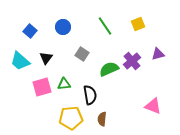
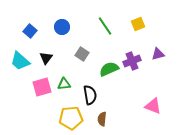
blue circle: moved 1 px left
purple cross: rotated 18 degrees clockwise
